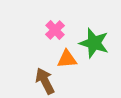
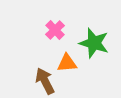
orange triangle: moved 4 px down
